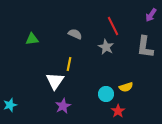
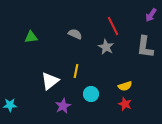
green triangle: moved 1 px left, 2 px up
yellow line: moved 7 px right, 7 px down
white triangle: moved 5 px left; rotated 18 degrees clockwise
yellow semicircle: moved 1 px left, 1 px up
cyan circle: moved 15 px left
cyan star: rotated 16 degrees clockwise
red star: moved 7 px right, 7 px up; rotated 16 degrees counterclockwise
